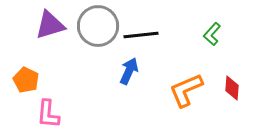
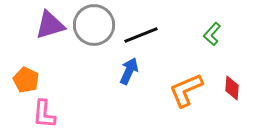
gray circle: moved 4 px left, 1 px up
black line: rotated 16 degrees counterclockwise
pink L-shape: moved 4 px left
